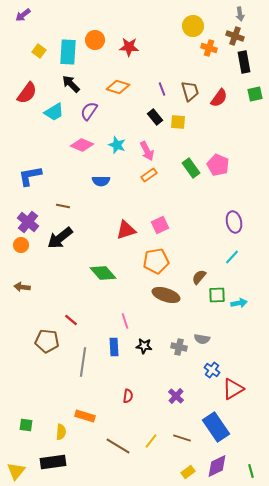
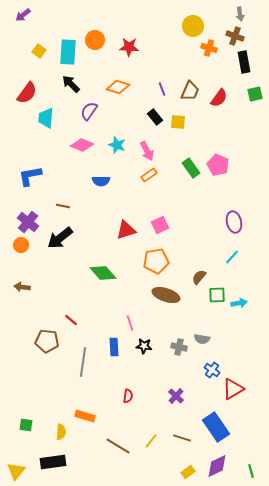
brown trapezoid at (190, 91): rotated 40 degrees clockwise
cyan trapezoid at (54, 112): moved 8 px left, 6 px down; rotated 125 degrees clockwise
pink line at (125, 321): moved 5 px right, 2 px down
